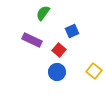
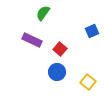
blue square: moved 20 px right
red square: moved 1 px right, 1 px up
yellow square: moved 6 px left, 11 px down
